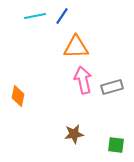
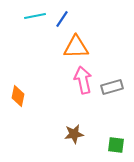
blue line: moved 3 px down
